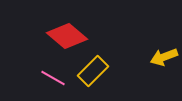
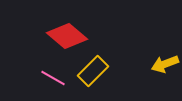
yellow arrow: moved 1 px right, 7 px down
